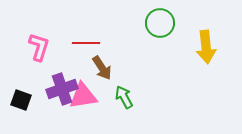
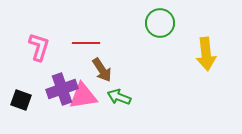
yellow arrow: moved 7 px down
brown arrow: moved 2 px down
green arrow: moved 5 px left; rotated 40 degrees counterclockwise
